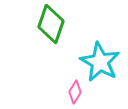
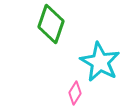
pink diamond: moved 1 px down
